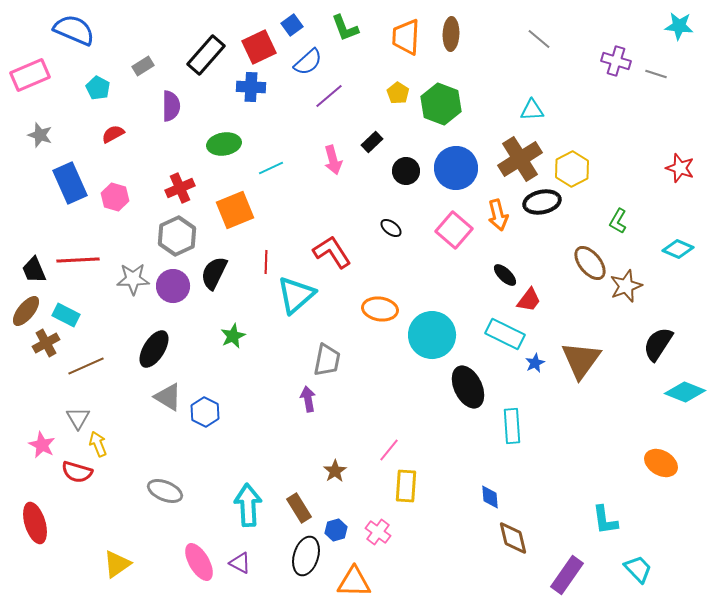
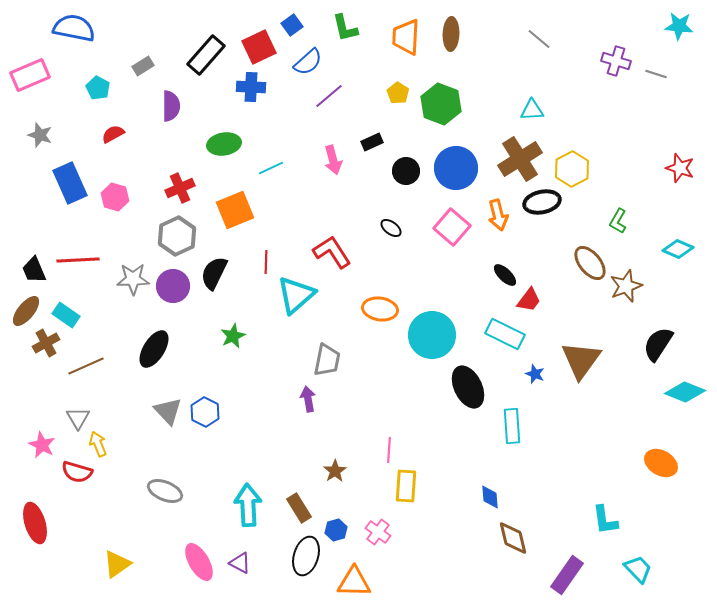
green L-shape at (345, 28): rotated 8 degrees clockwise
blue semicircle at (74, 30): moved 2 px up; rotated 12 degrees counterclockwise
black rectangle at (372, 142): rotated 20 degrees clockwise
pink square at (454, 230): moved 2 px left, 3 px up
cyan rectangle at (66, 315): rotated 8 degrees clockwise
blue star at (535, 363): moved 11 px down; rotated 24 degrees counterclockwise
gray triangle at (168, 397): moved 14 px down; rotated 16 degrees clockwise
pink line at (389, 450): rotated 35 degrees counterclockwise
